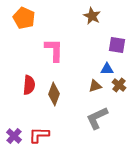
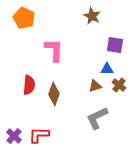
purple square: moved 2 px left
